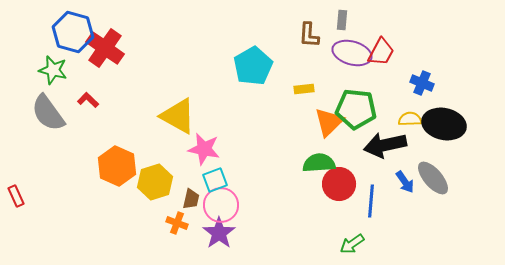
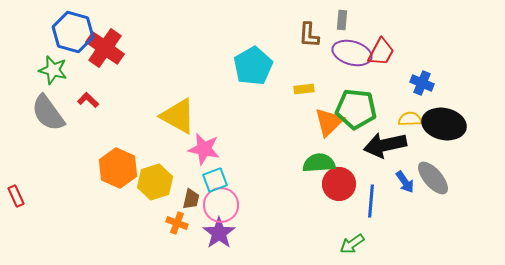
orange hexagon: moved 1 px right, 2 px down
